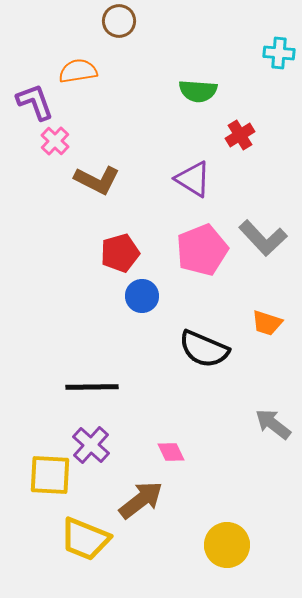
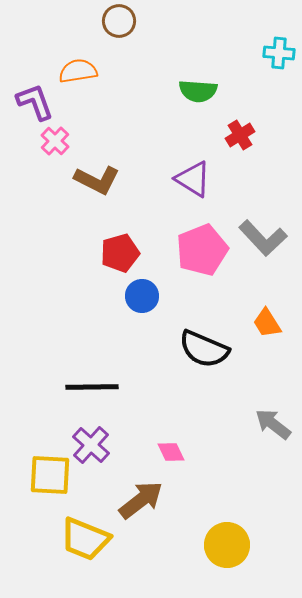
orange trapezoid: rotated 40 degrees clockwise
